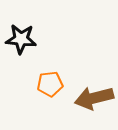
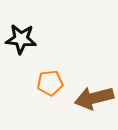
orange pentagon: moved 1 px up
